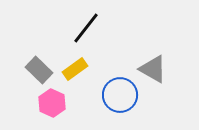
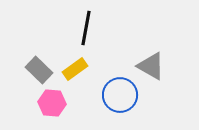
black line: rotated 28 degrees counterclockwise
gray triangle: moved 2 px left, 3 px up
pink hexagon: rotated 20 degrees counterclockwise
